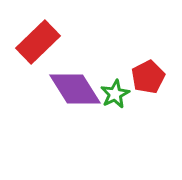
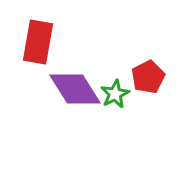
red rectangle: rotated 36 degrees counterclockwise
